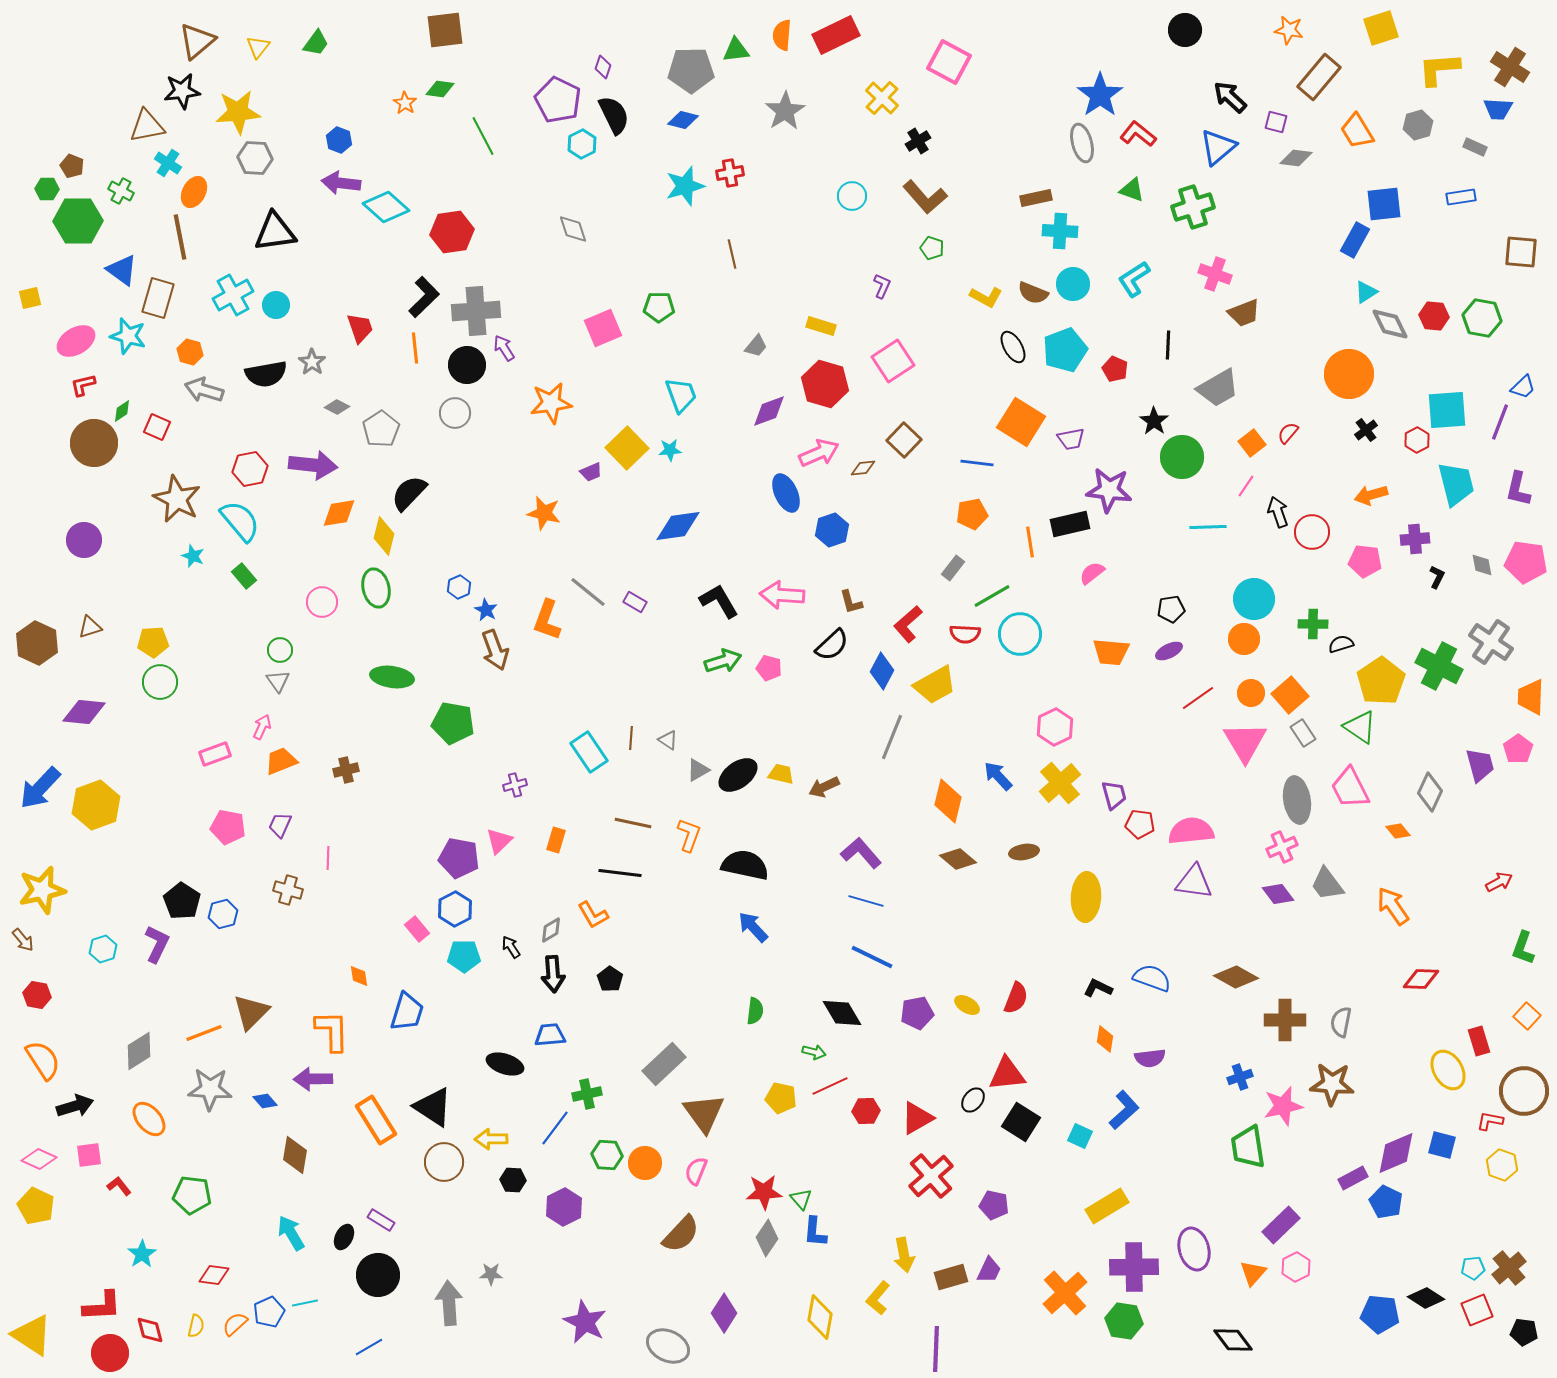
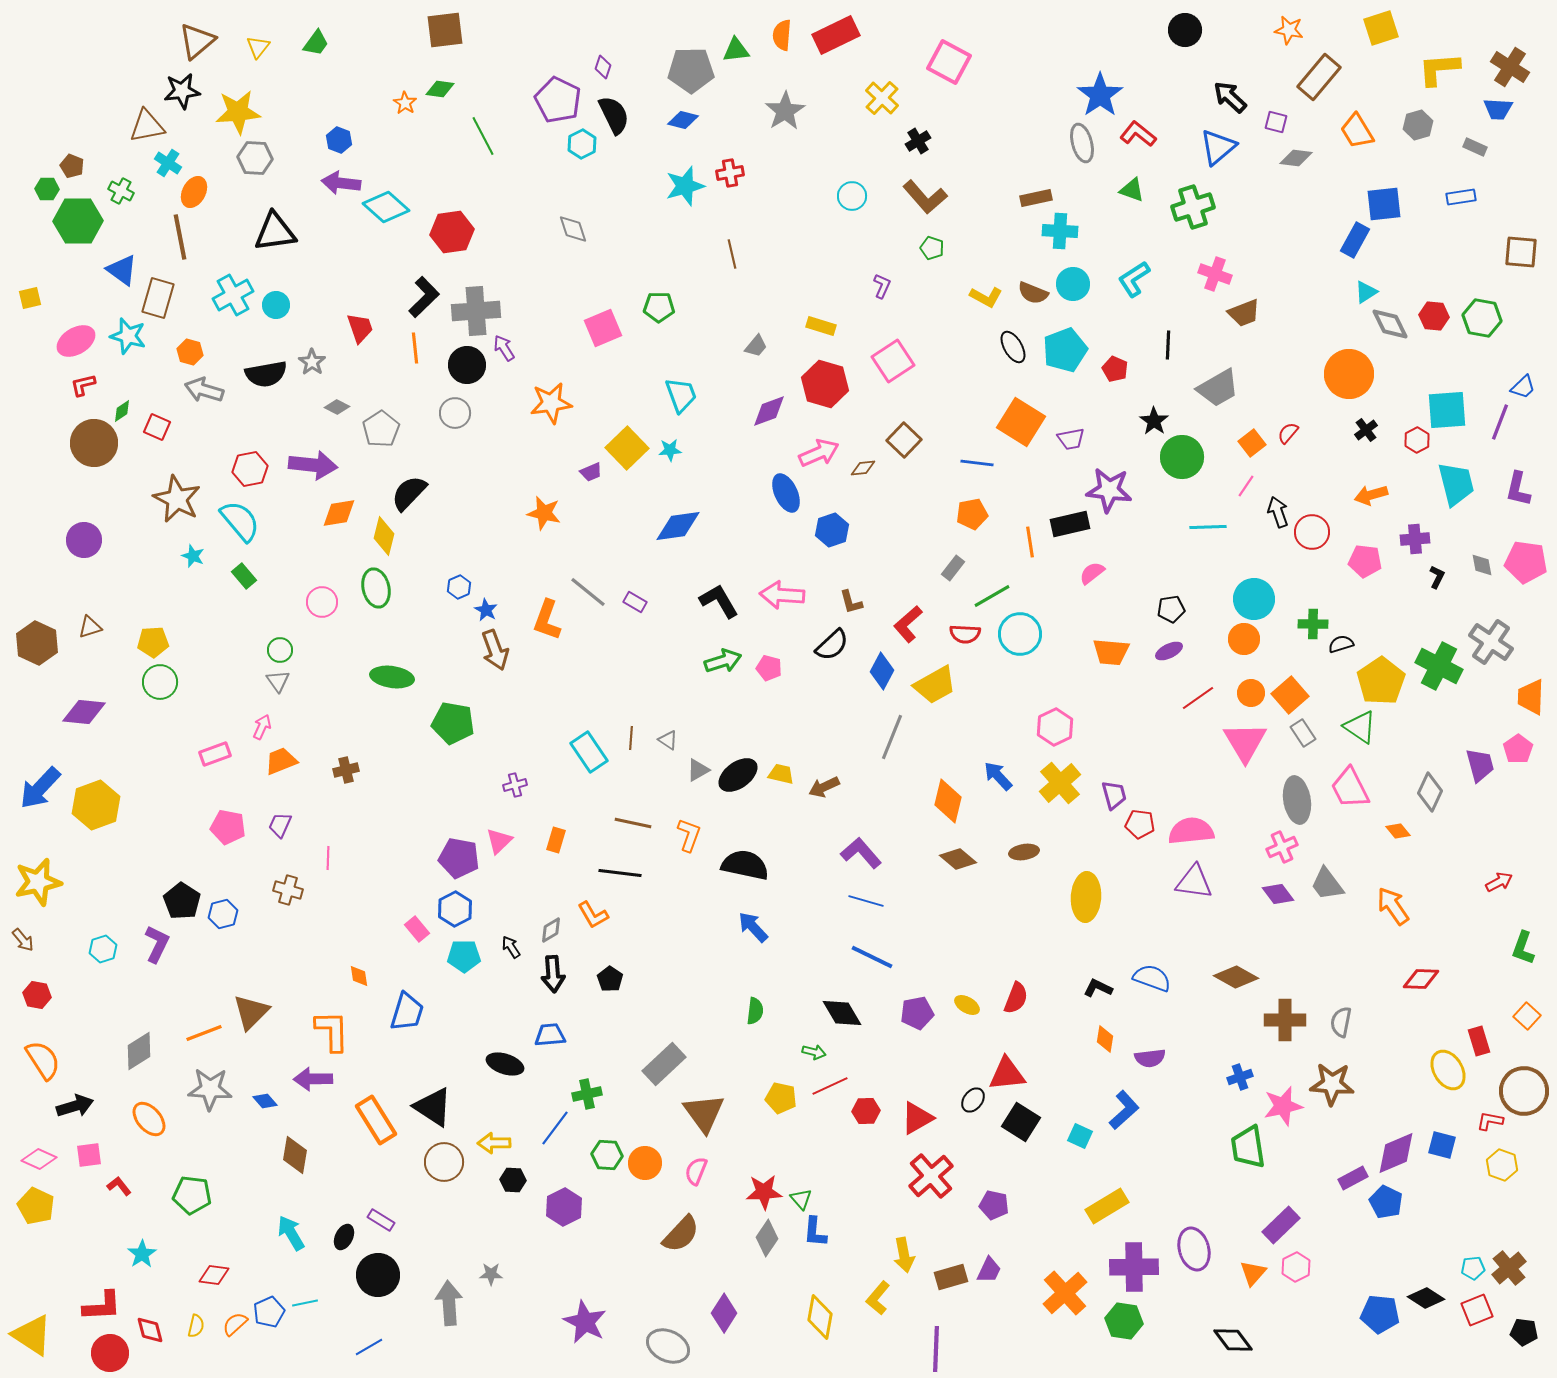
yellow star at (42, 890): moved 4 px left, 8 px up
yellow arrow at (491, 1139): moved 3 px right, 4 px down
